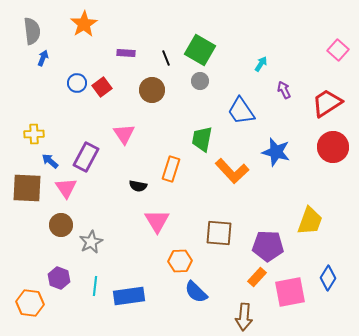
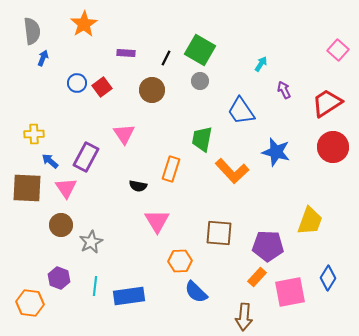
black line at (166, 58): rotated 49 degrees clockwise
